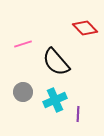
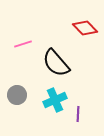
black semicircle: moved 1 px down
gray circle: moved 6 px left, 3 px down
